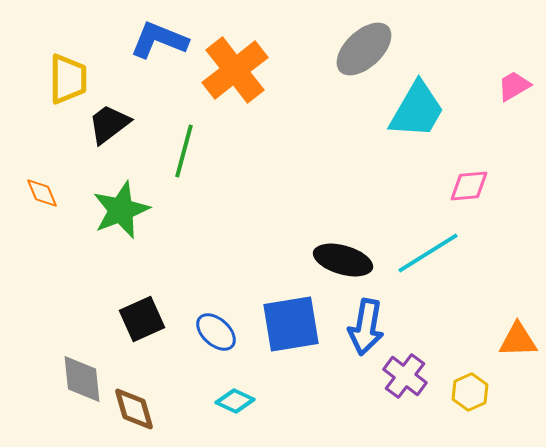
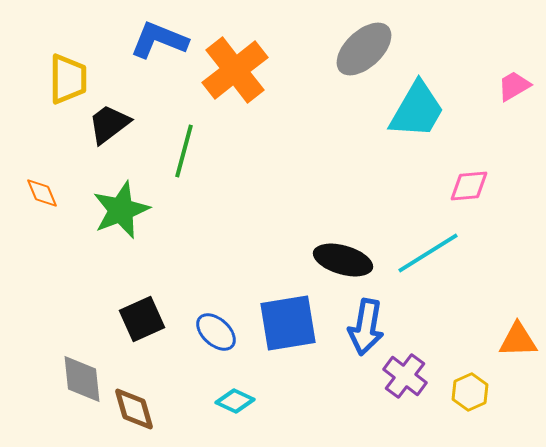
blue square: moved 3 px left, 1 px up
